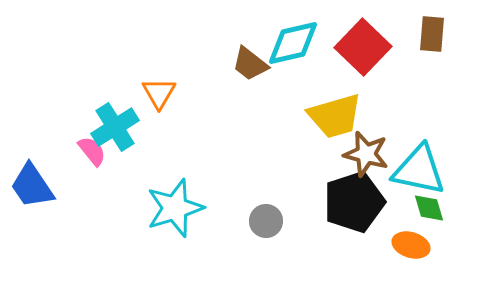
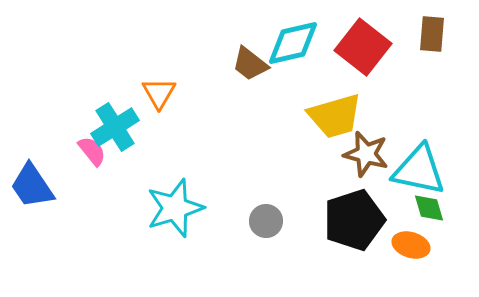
red square: rotated 6 degrees counterclockwise
black pentagon: moved 18 px down
